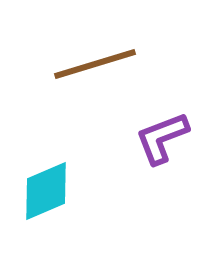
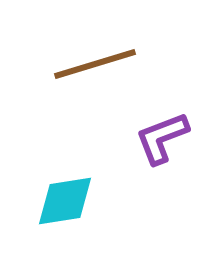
cyan diamond: moved 19 px right, 10 px down; rotated 14 degrees clockwise
